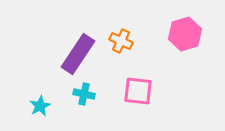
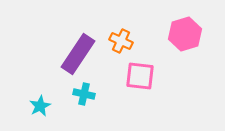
pink square: moved 2 px right, 15 px up
